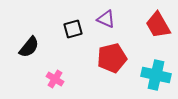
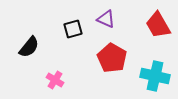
red pentagon: rotated 28 degrees counterclockwise
cyan cross: moved 1 px left, 1 px down
pink cross: moved 1 px down
